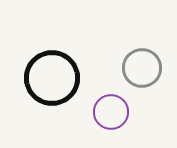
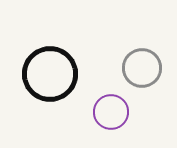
black circle: moved 2 px left, 4 px up
